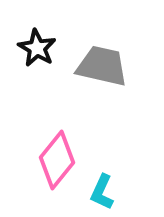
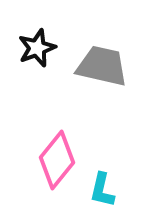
black star: rotated 21 degrees clockwise
cyan L-shape: moved 2 px up; rotated 12 degrees counterclockwise
